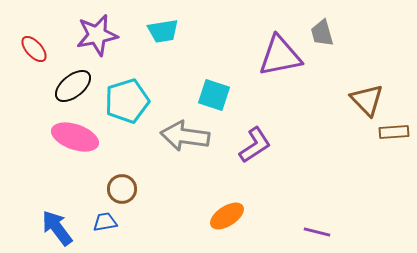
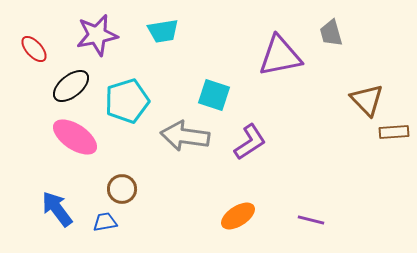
gray trapezoid: moved 9 px right
black ellipse: moved 2 px left
pink ellipse: rotated 15 degrees clockwise
purple L-shape: moved 5 px left, 3 px up
orange ellipse: moved 11 px right
blue arrow: moved 19 px up
purple line: moved 6 px left, 12 px up
